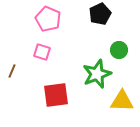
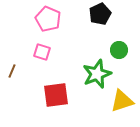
yellow triangle: rotated 20 degrees counterclockwise
